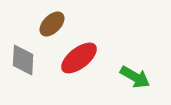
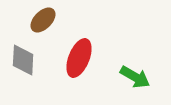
brown ellipse: moved 9 px left, 4 px up
red ellipse: rotated 30 degrees counterclockwise
